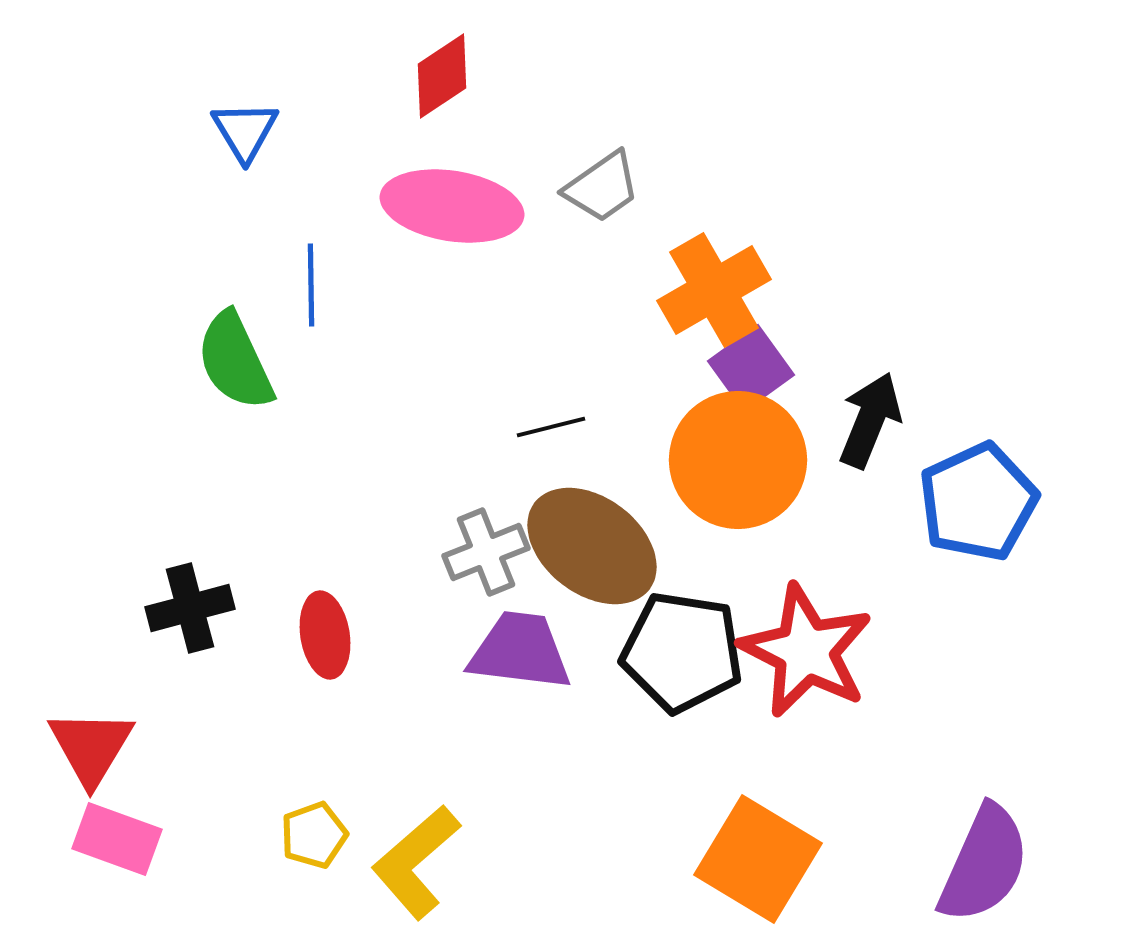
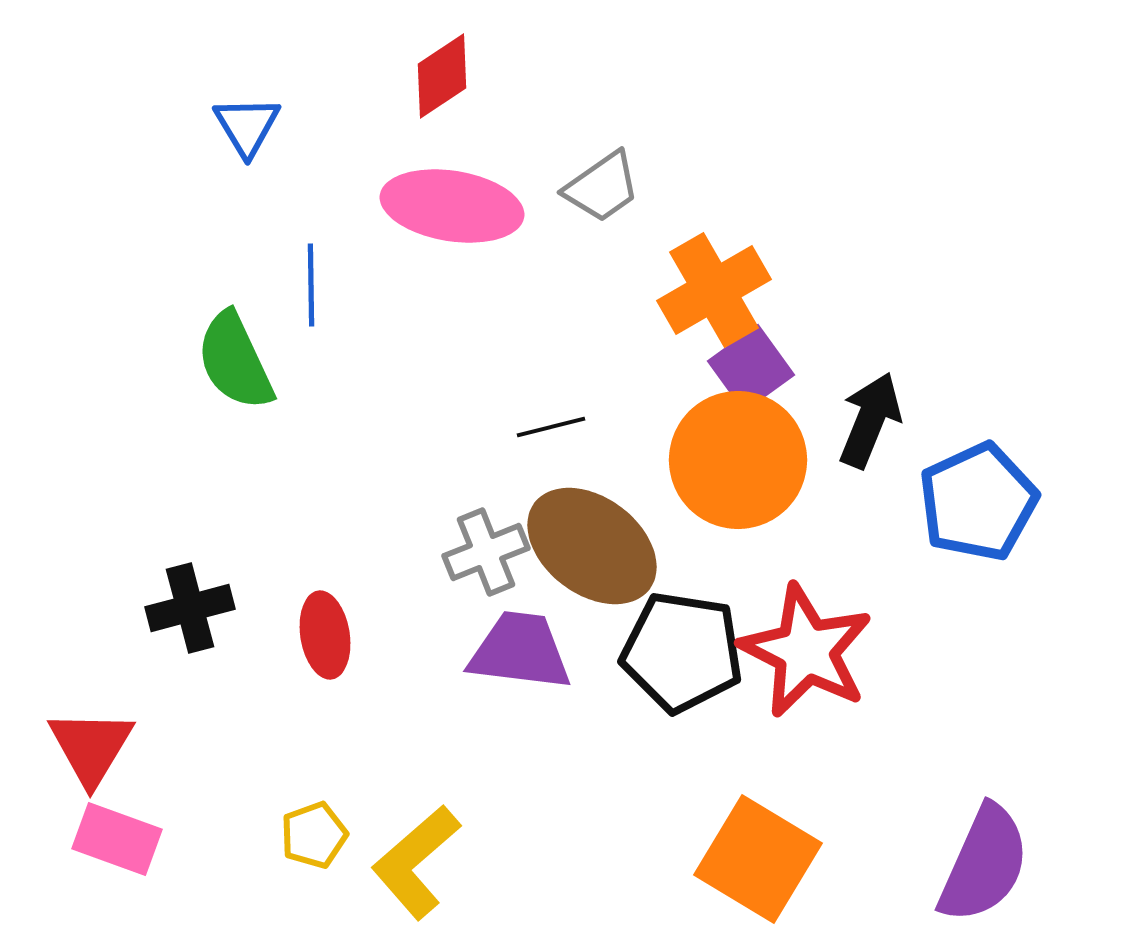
blue triangle: moved 2 px right, 5 px up
